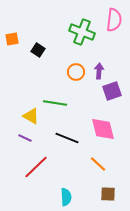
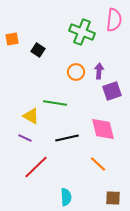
black line: rotated 35 degrees counterclockwise
brown square: moved 5 px right, 4 px down
